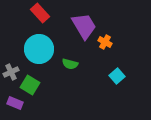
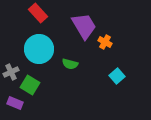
red rectangle: moved 2 px left
